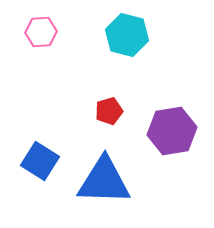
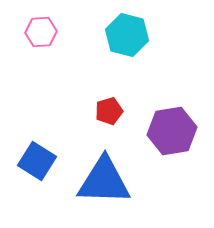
blue square: moved 3 px left
